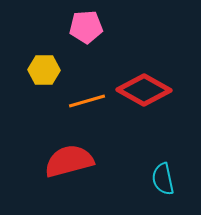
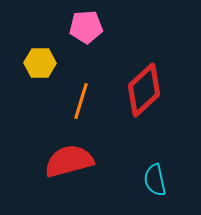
yellow hexagon: moved 4 px left, 7 px up
red diamond: rotated 72 degrees counterclockwise
orange line: moved 6 px left; rotated 57 degrees counterclockwise
cyan semicircle: moved 8 px left, 1 px down
